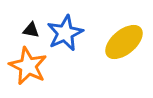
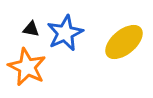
black triangle: moved 1 px up
orange star: moved 1 px left, 1 px down
